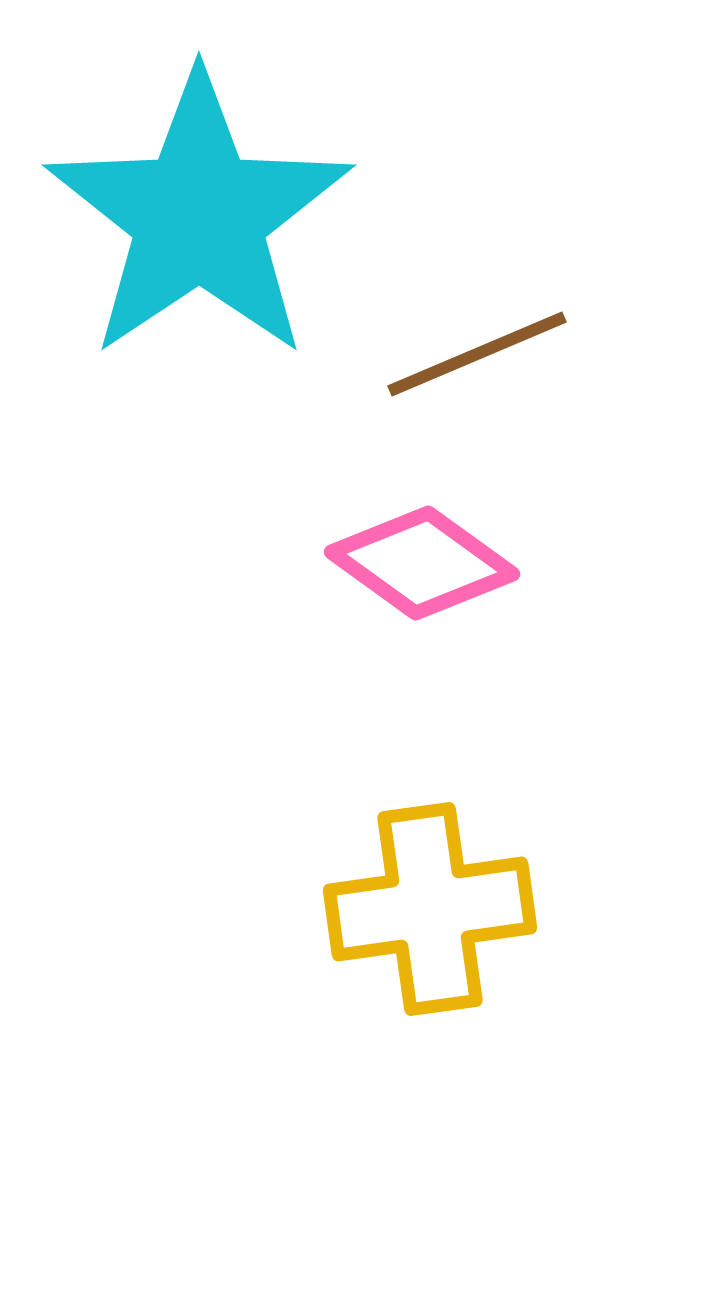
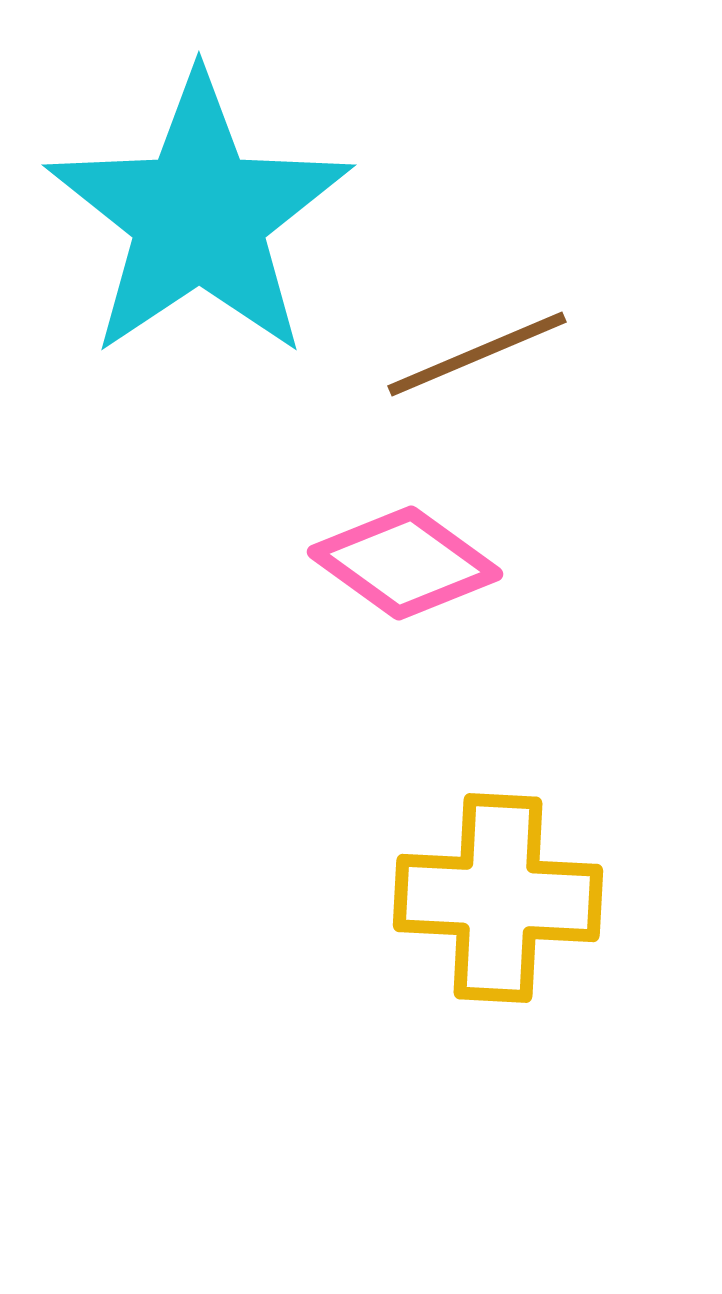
pink diamond: moved 17 px left
yellow cross: moved 68 px right, 11 px up; rotated 11 degrees clockwise
